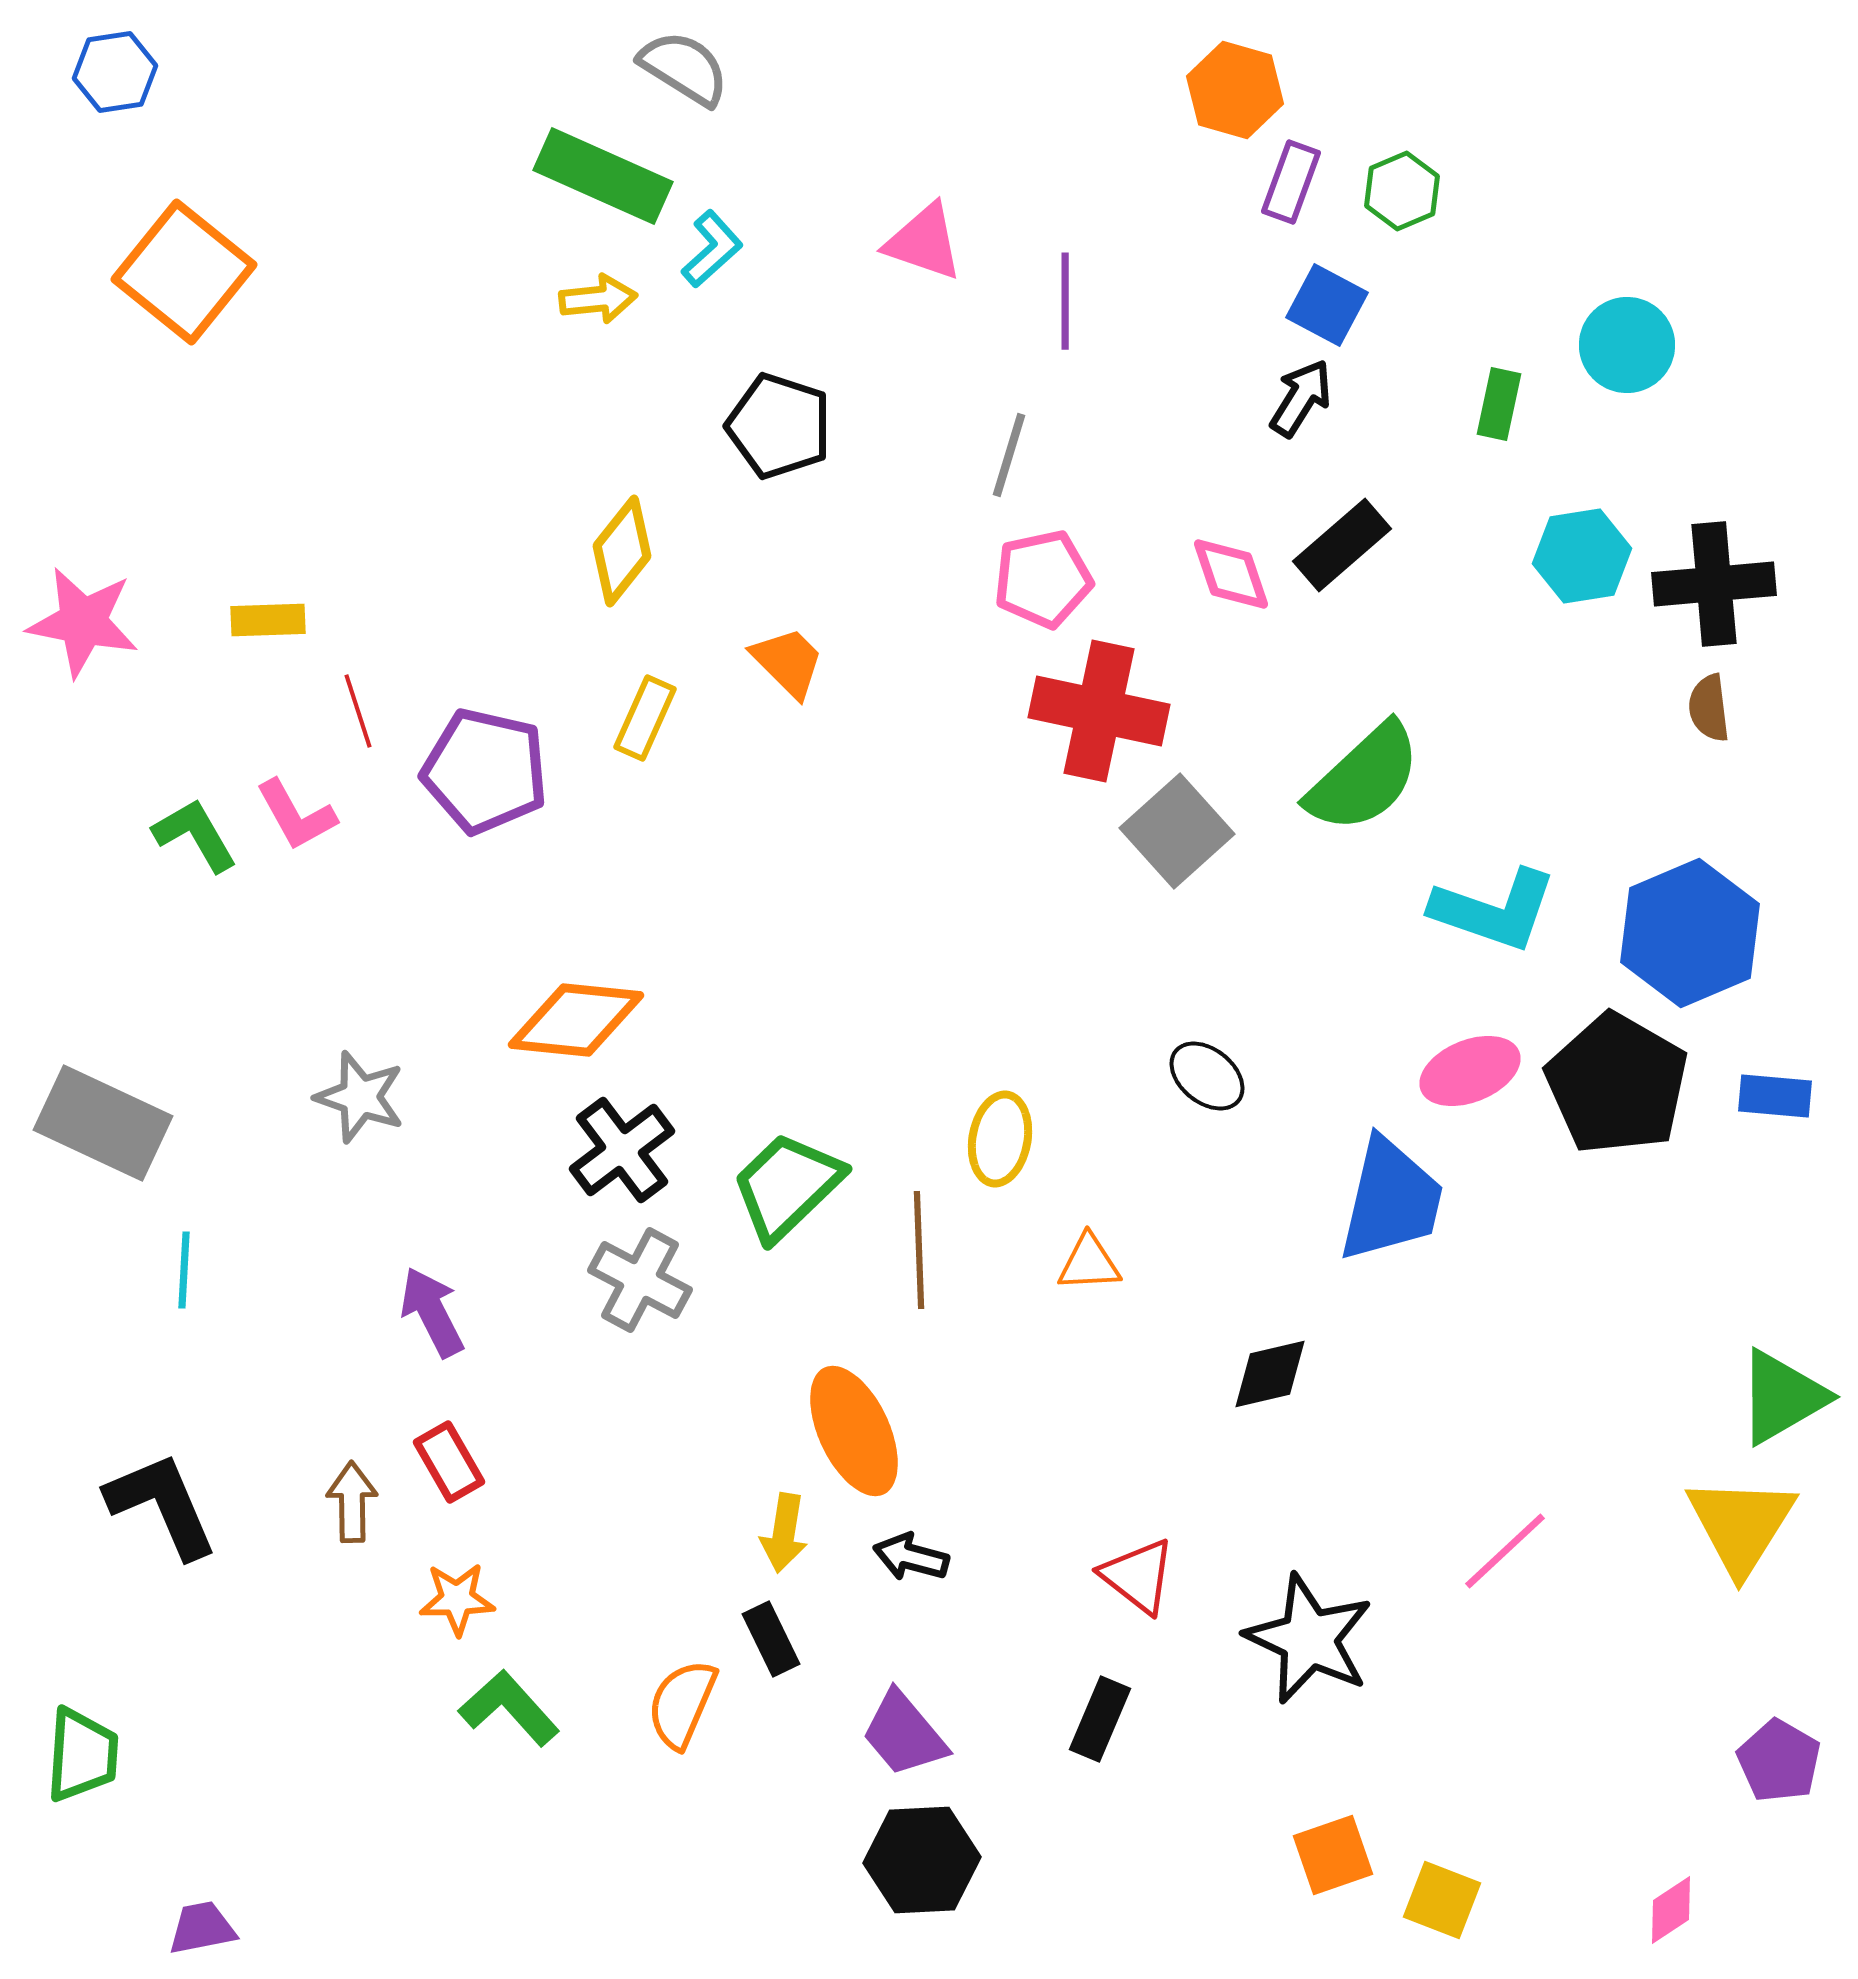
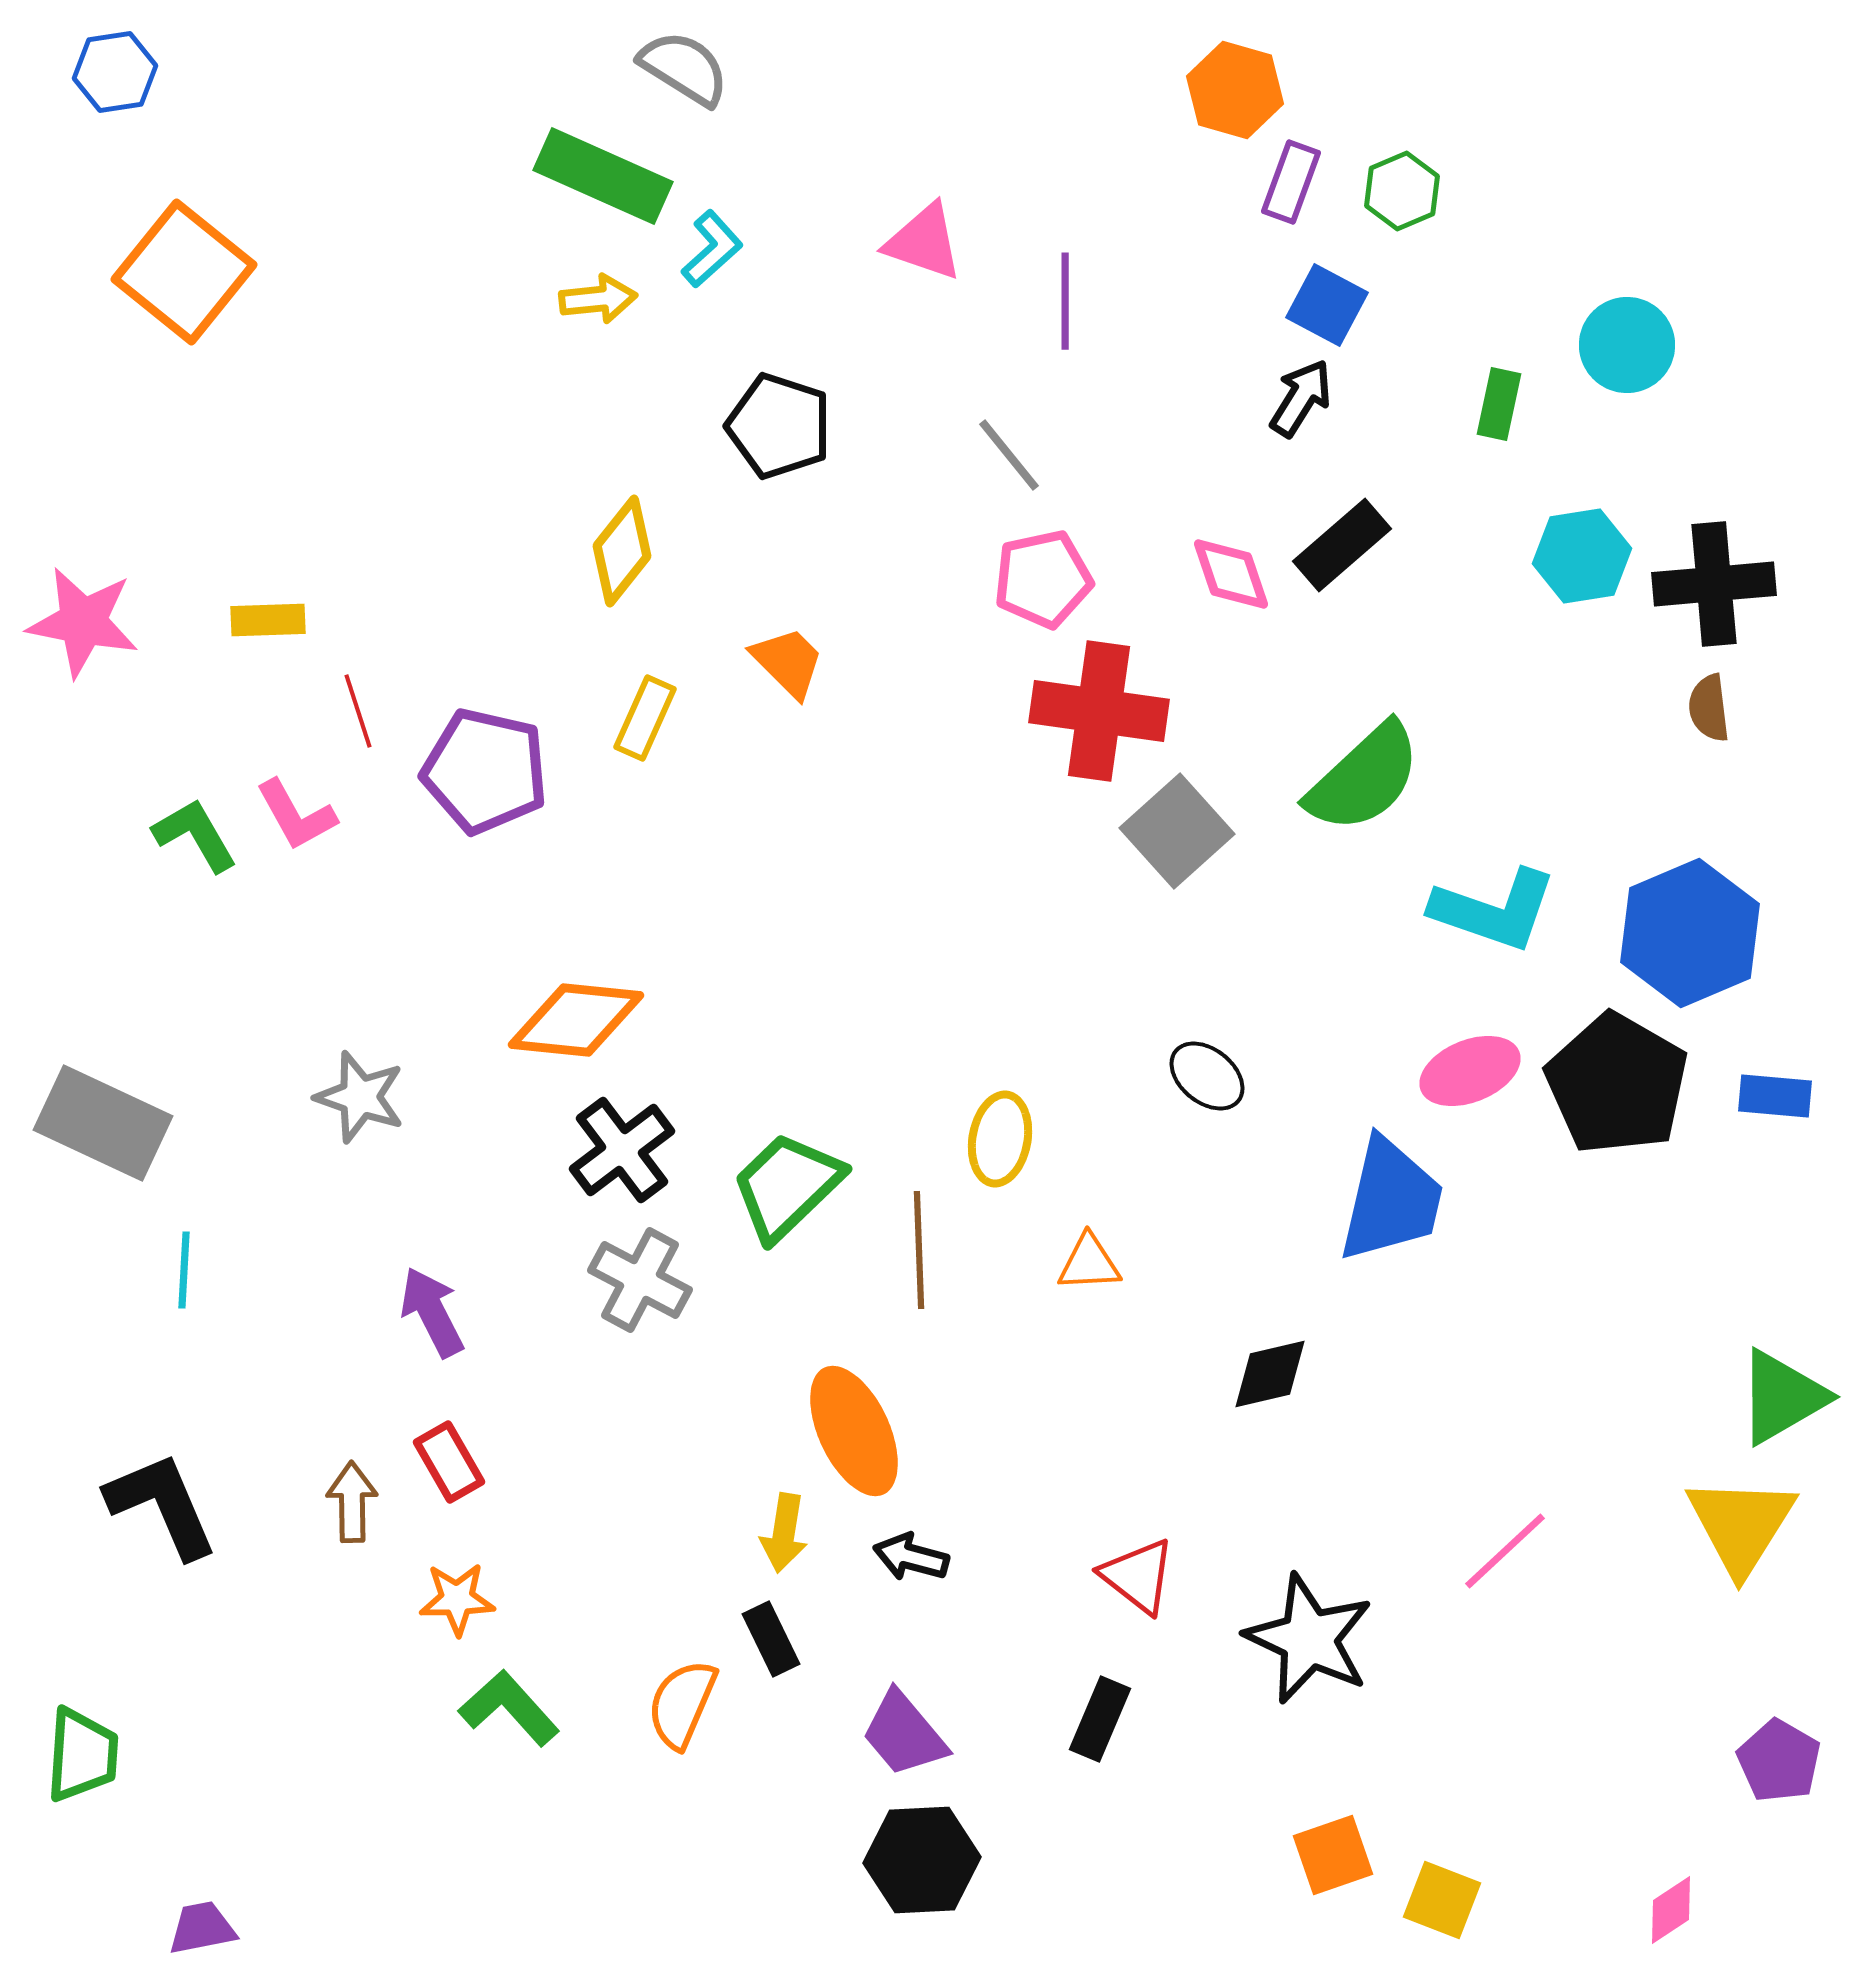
gray line at (1009, 455): rotated 56 degrees counterclockwise
red cross at (1099, 711): rotated 4 degrees counterclockwise
